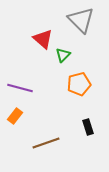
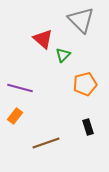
orange pentagon: moved 6 px right
